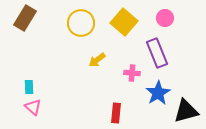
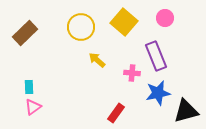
brown rectangle: moved 15 px down; rotated 15 degrees clockwise
yellow circle: moved 4 px down
purple rectangle: moved 1 px left, 3 px down
yellow arrow: rotated 78 degrees clockwise
blue star: rotated 20 degrees clockwise
pink triangle: rotated 42 degrees clockwise
red rectangle: rotated 30 degrees clockwise
